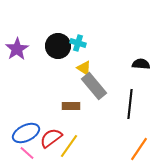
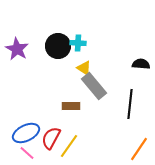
cyan cross: rotated 14 degrees counterclockwise
purple star: rotated 10 degrees counterclockwise
red semicircle: rotated 25 degrees counterclockwise
